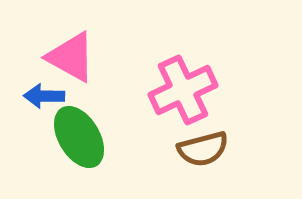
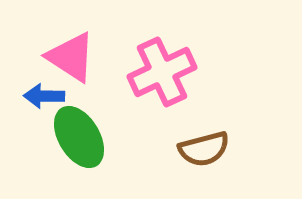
pink triangle: rotated 4 degrees clockwise
pink cross: moved 21 px left, 18 px up
brown semicircle: moved 1 px right
